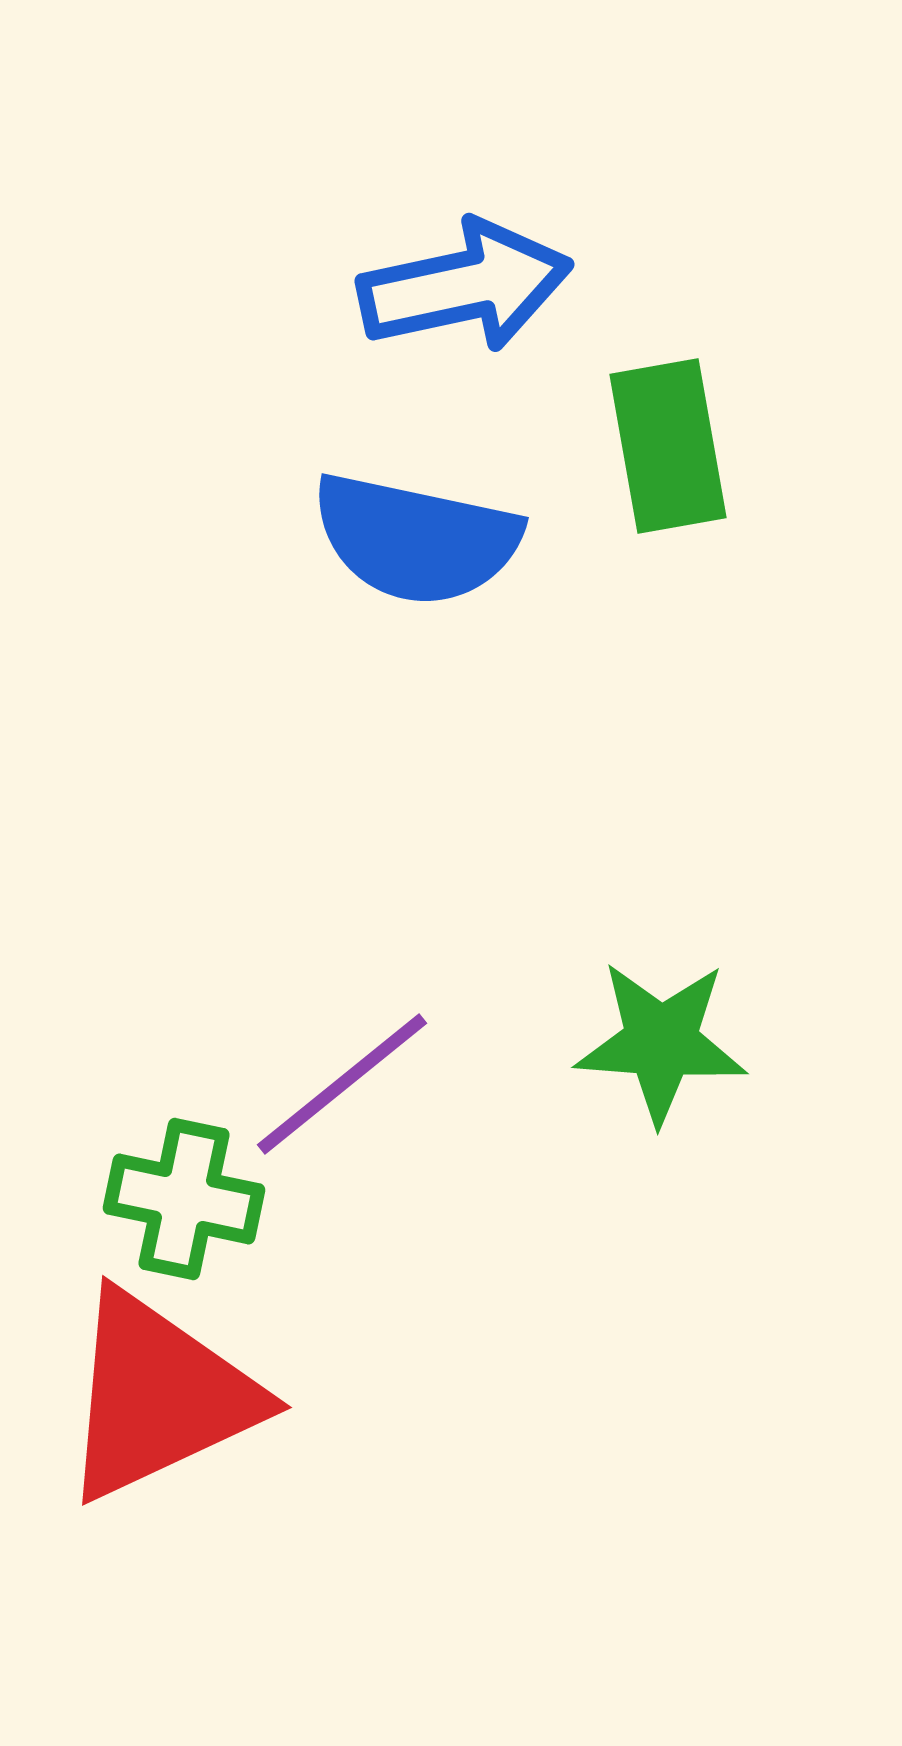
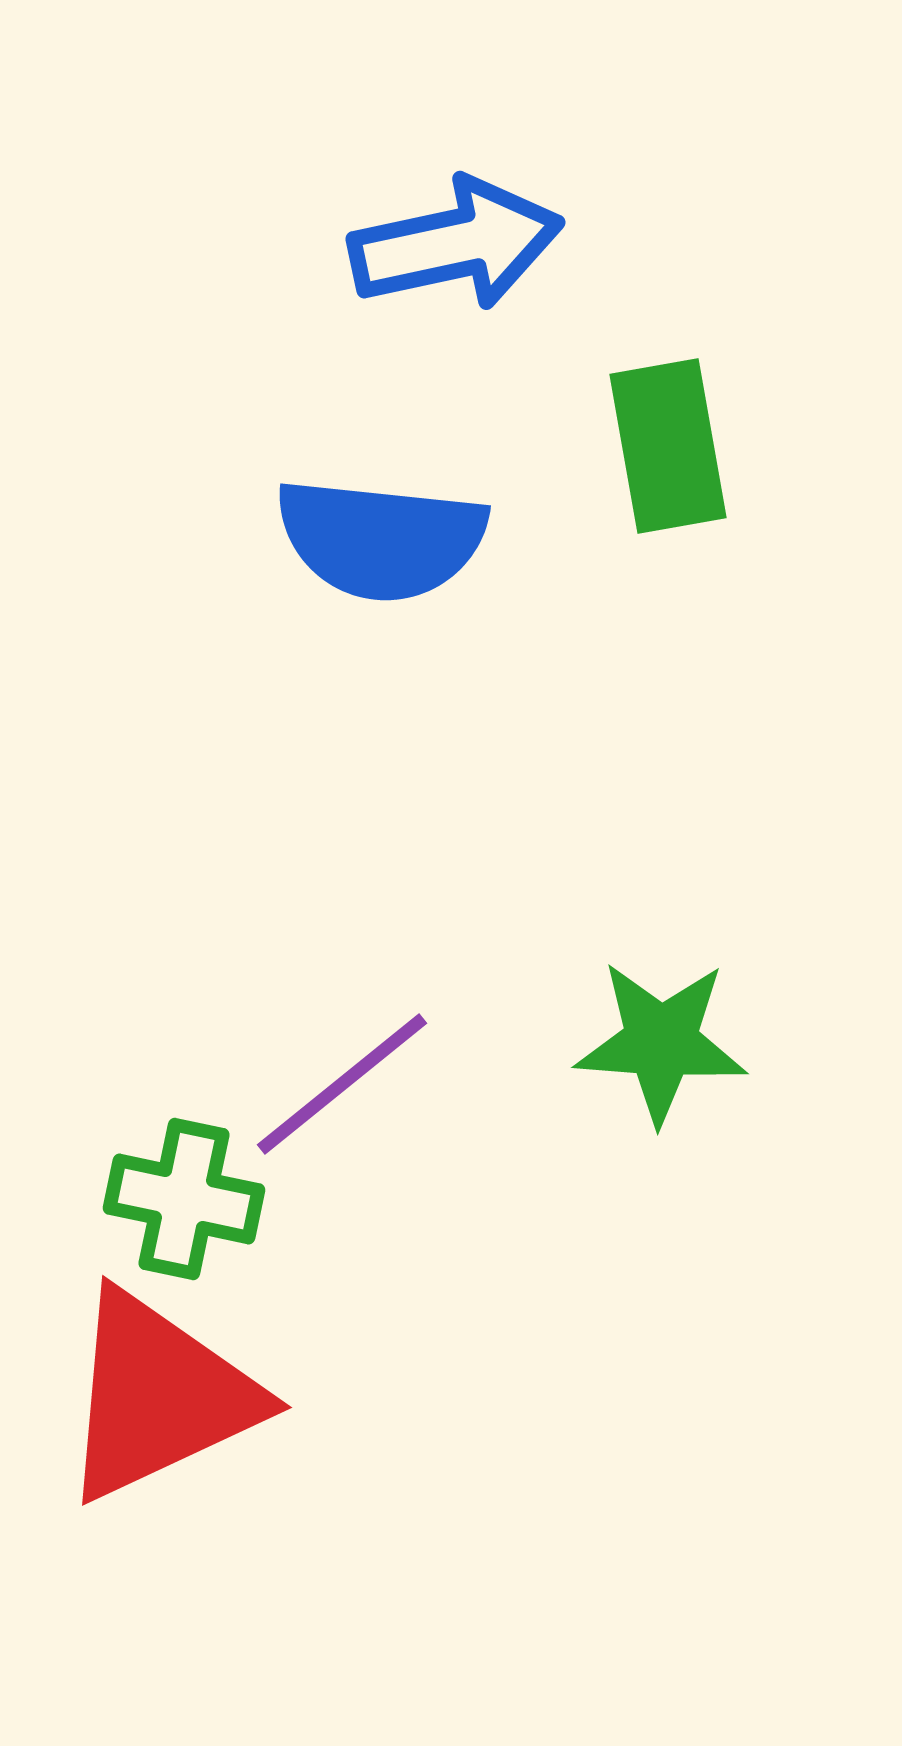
blue arrow: moved 9 px left, 42 px up
blue semicircle: moved 35 px left; rotated 6 degrees counterclockwise
